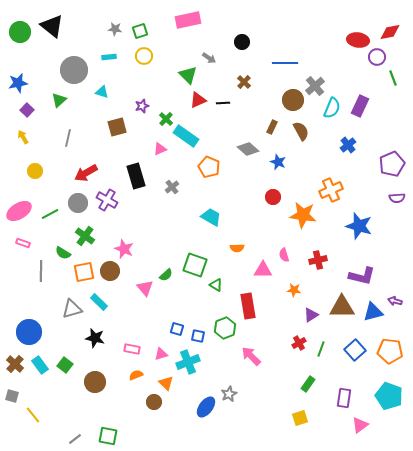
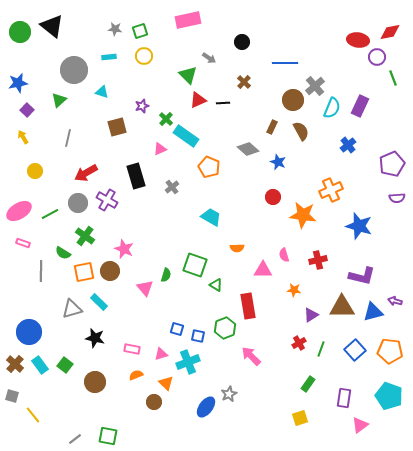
green semicircle at (166, 275): rotated 32 degrees counterclockwise
